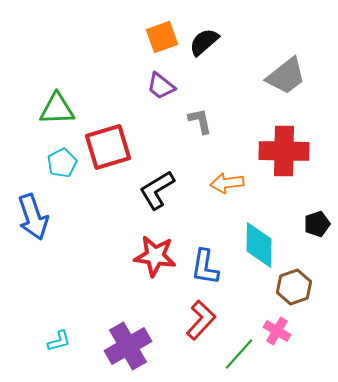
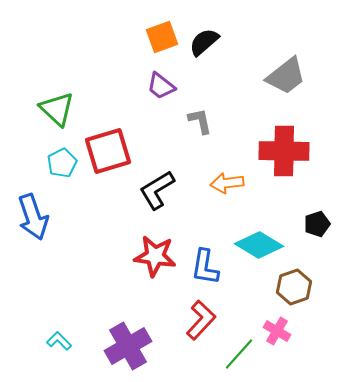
green triangle: rotated 45 degrees clockwise
red square: moved 4 px down
cyan diamond: rotated 60 degrees counterclockwise
cyan L-shape: rotated 120 degrees counterclockwise
